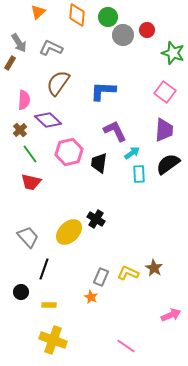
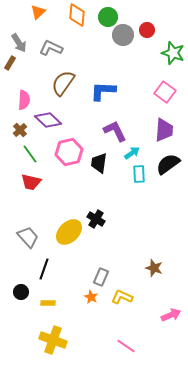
brown semicircle: moved 5 px right
brown star: rotated 12 degrees counterclockwise
yellow L-shape: moved 6 px left, 24 px down
yellow rectangle: moved 1 px left, 2 px up
